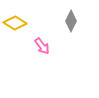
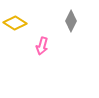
pink arrow: rotated 54 degrees clockwise
